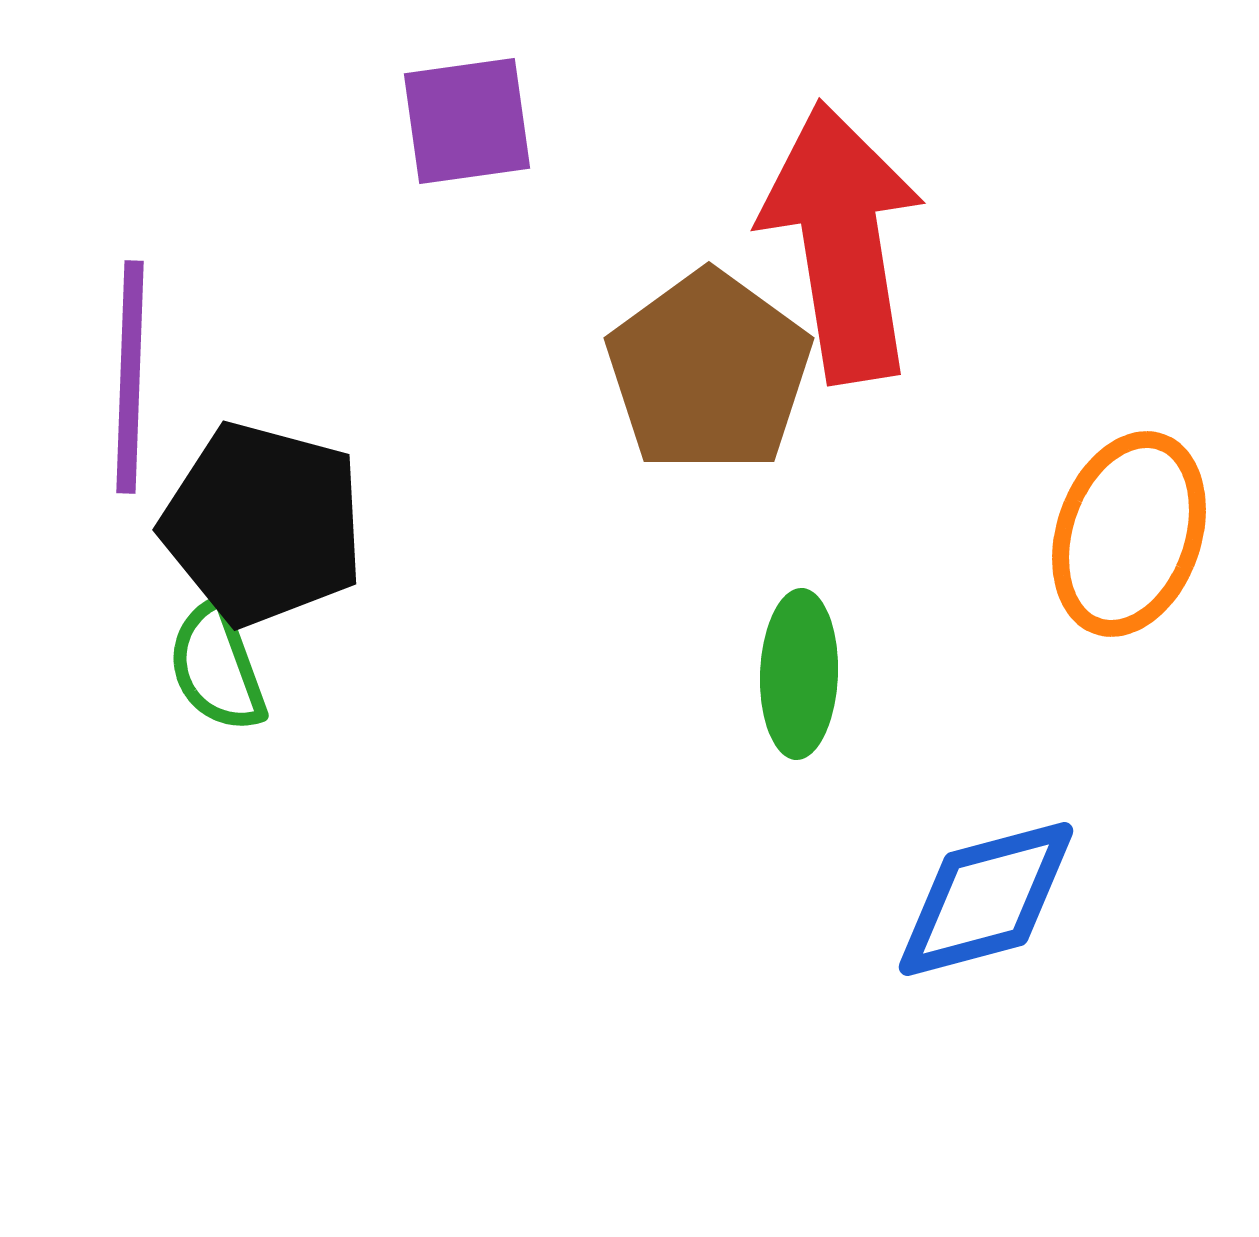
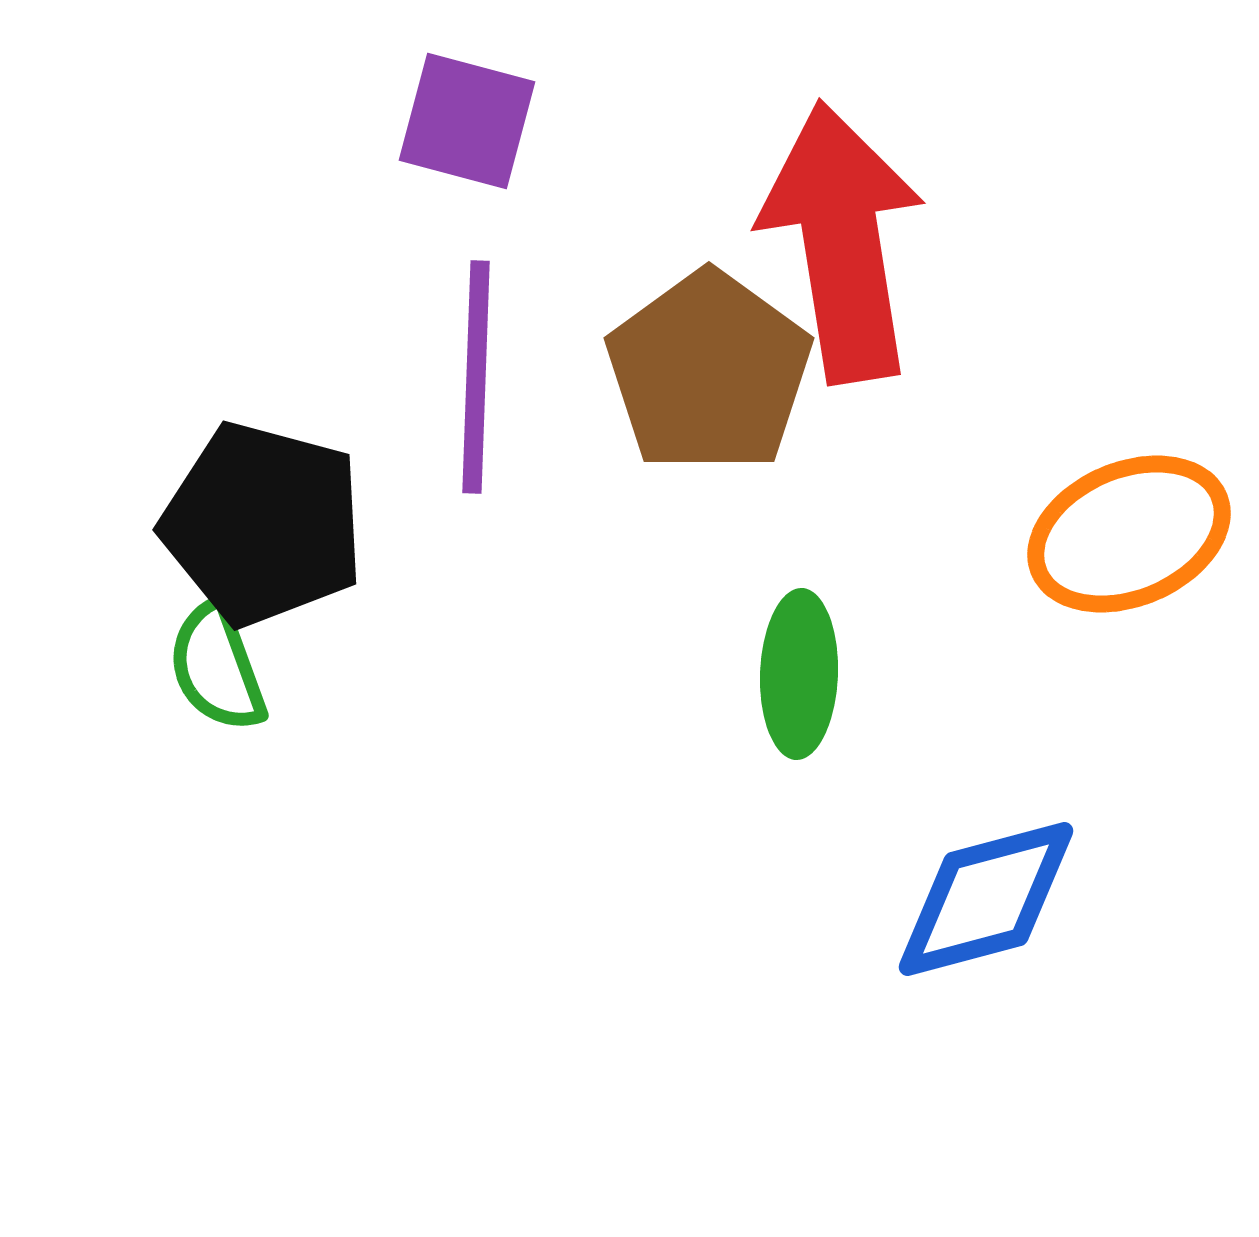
purple square: rotated 23 degrees clockwise
purple line: moved 346 px right
orange ellipse: rotated 48 degrees clockwise
